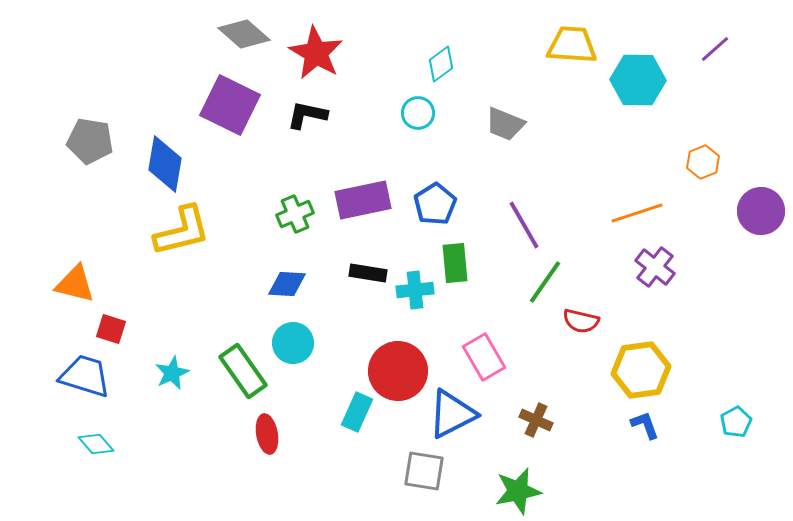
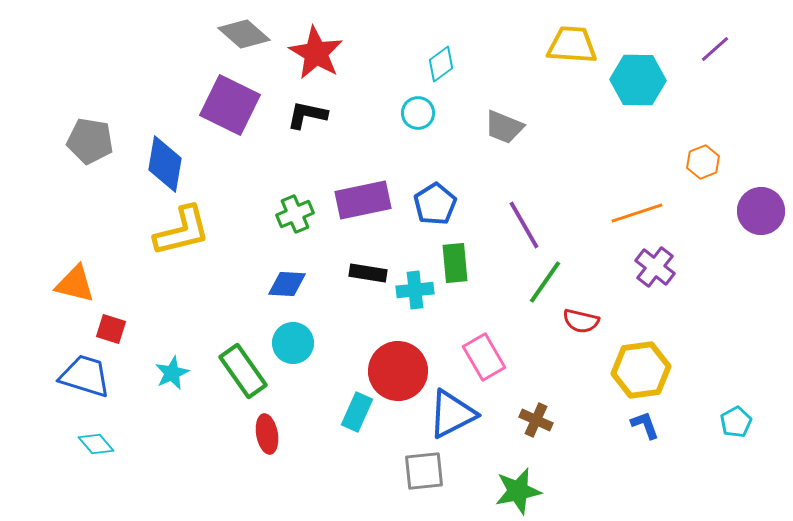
gray trapezoid at (505, 124): moved 1 px left, 3 px down
gray square at (424, 471): rotated 15 degrees counterclockwise
